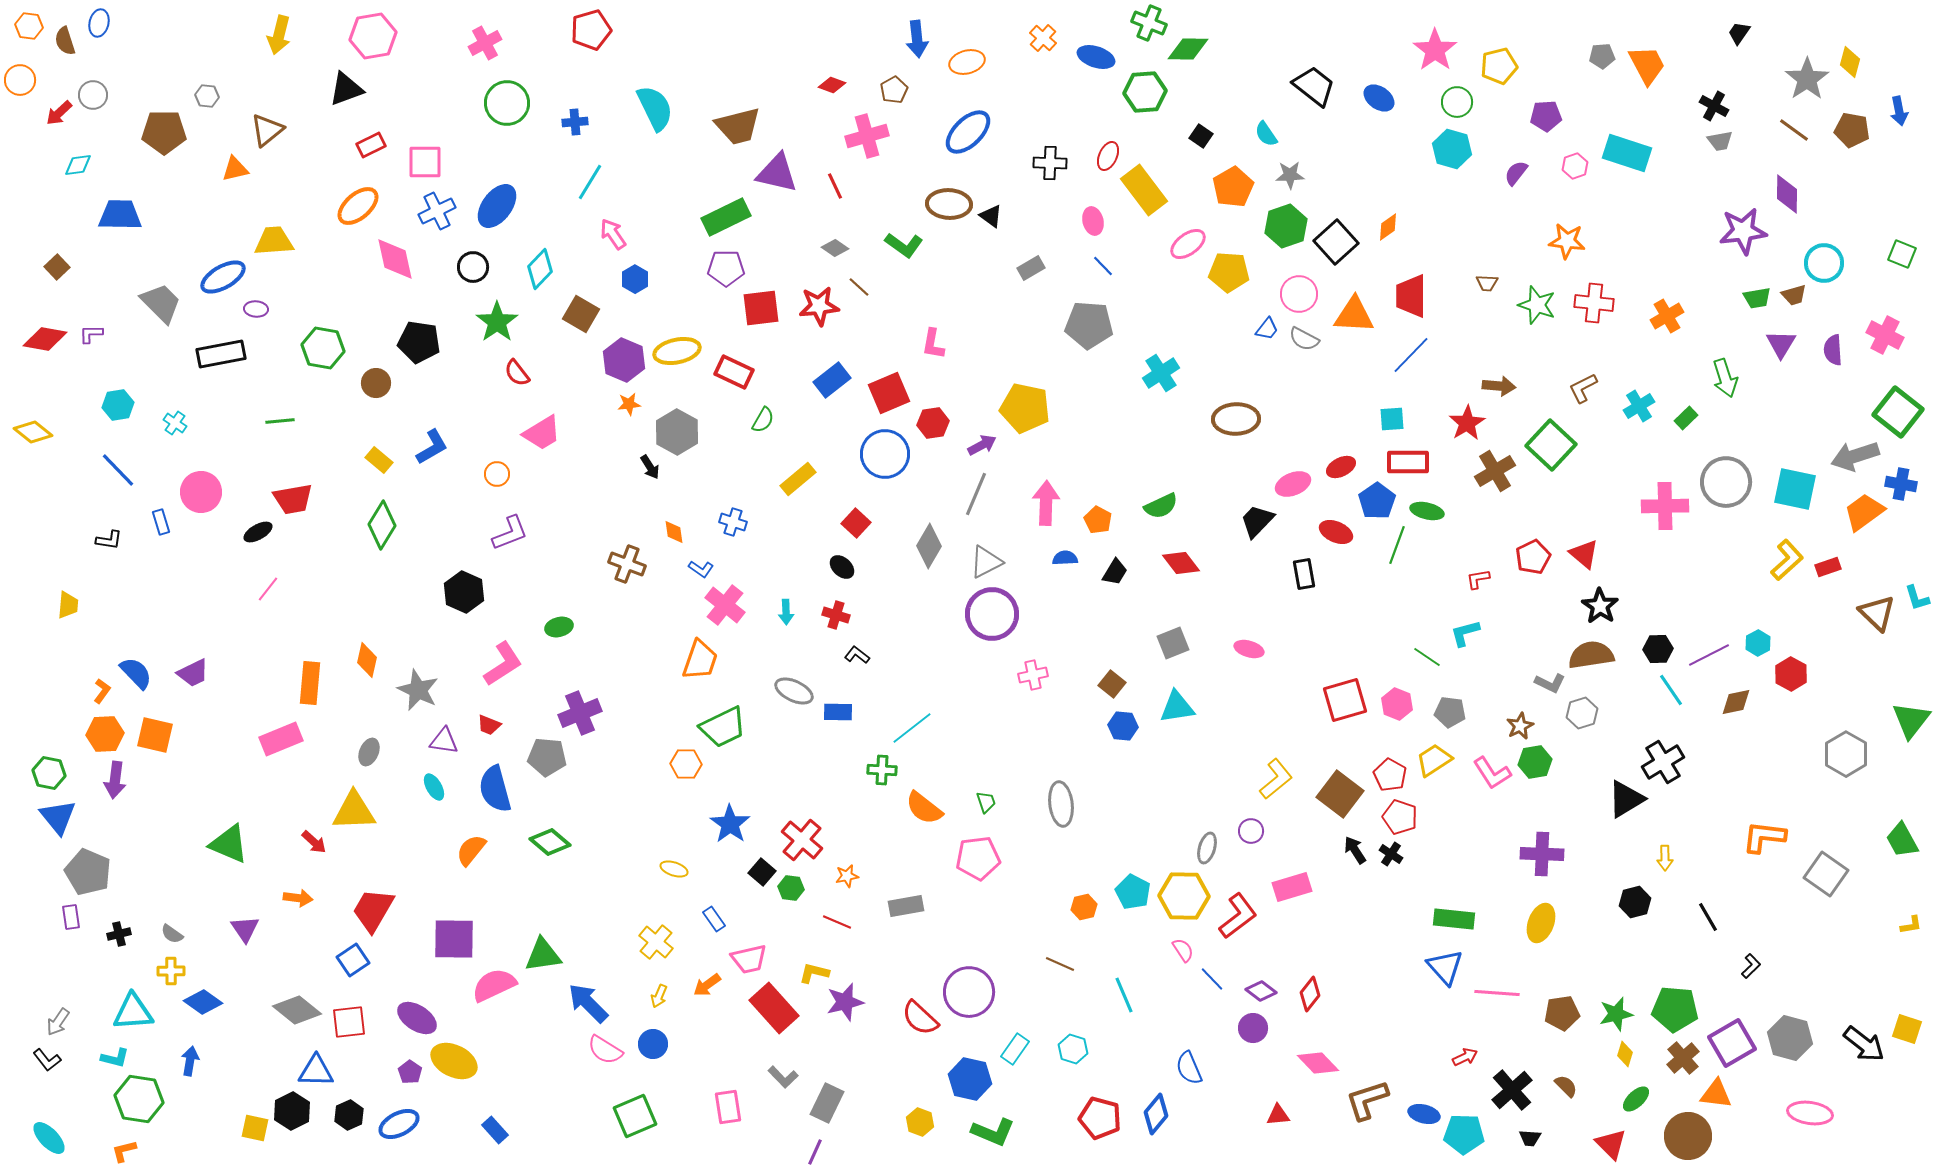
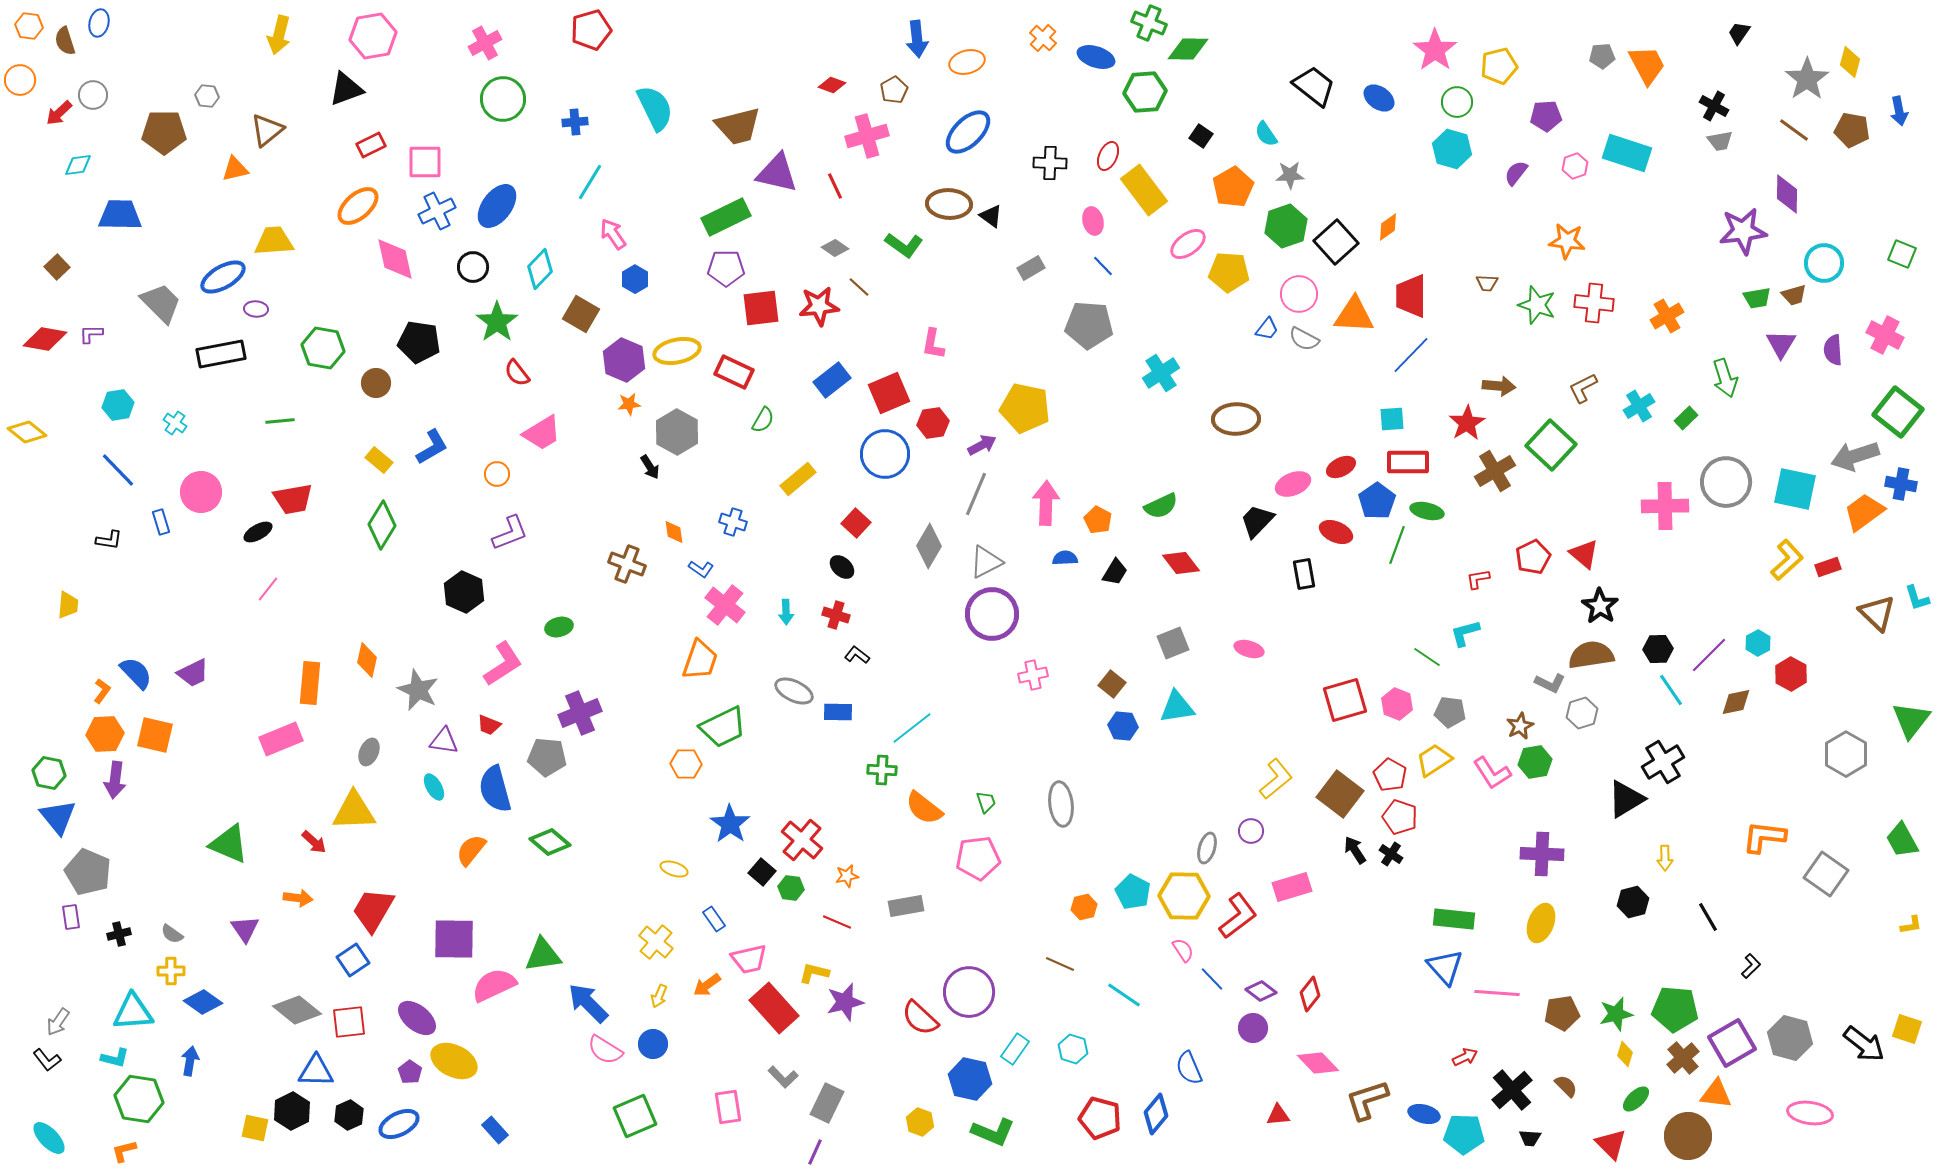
green circle at (507, 103): moved 4 px left, 4 px up
yellow diamond at (33, 432): moved 6 px left
purple line at (1709, 655): rotated 18 degrees counterclockwise
black hexagon at (1635, 902): moved 2 px left
cyan line at (1124, 995): rotated 33 degrees counterclockwise
purple ellipse at (417, 1018): rotated 6 degrees clockwise
